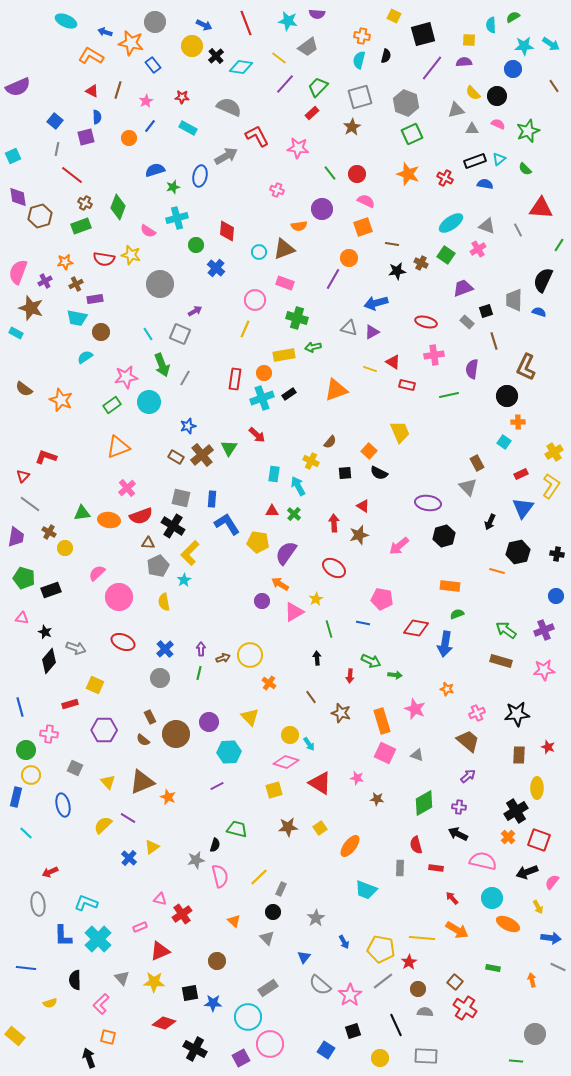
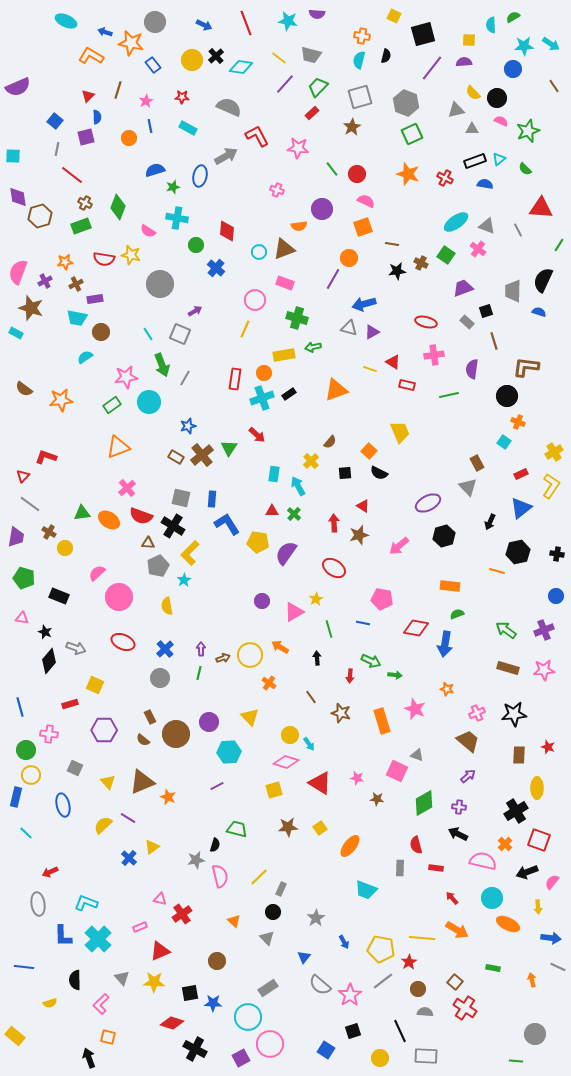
yellow circle at (192, 46): moved 14 px down
gray trapezoid at (308, 47): moved 3 px right, 8 px down; rotated 50 degrees clockwise
red triangle at (92, 91): moved 4 px left, 5 px down; rotated 48 degrees clockwise
black circle at (497, 96): moved 2 px down
pink semicircle at (498, 124): moved 3 px right, 3 px up
blue line at (150, 126): rotated 48 degrees counterclockwise
cyan square at (13, 156): rotated 28 degrees clockwise
green line at (330, 173): moved 2 px right, 4 px up
cyan cross at (177, 218): rotated 25 degrees clockwise
cyan ellipse at (451, 223): moved 5 px right, 1 px up
pink cross at (478, 249): rotated 21 degrees counterclockwise
gray trapezoid at (514, 300): moved 1 px left, 9 px up
blue arrow at (376, 303): moved 12 px left, 1 px down
brown L-shape at (526, 367): rotated 72 degrees clockwise
orange star at (61, 400): rotated 30 degrees counterclockwise
orange cross at (518, 422): rotated 24 degrees clockwise
yellow cross at (311, 461): rotated 21 degrees clockwise
purple ellipse at (428, 503): rotated 35 degrees counterclockwise
blue triangle at (523, 508): moved 2 px left; rotated 15 degrees clockwise
red semicircle at (141, 516): rotated 40 degrees clockwise
orange ellipse at (109, 520): rotated 25 degrees clockwise
orange arrow at (280, 584): moved 63 px down
black rectangle at (51, 590): moved 8 px right, 6 px down; rotated 42 degrees clockwise
yellow semicircle at (164, 602): moved 3 px right, 4 px down
brown rectangle at (501, 661): moved 7 px right, 7 px down
black star at (517, 714): moved 3 px left
pink square at (385, 753): moved 12 px right, 18 px down
orange cross at (508, 837): moved 3 px left, 7 px down
yellow arrow at (538, 907): rotated 24 degrees clockwise
blue line at (26, 968): moved 2 px left, 1 px up
red diamond at (164, 1023): moved 8 px right
black line at (396, 1025): moved 4 px right, 6 px down
